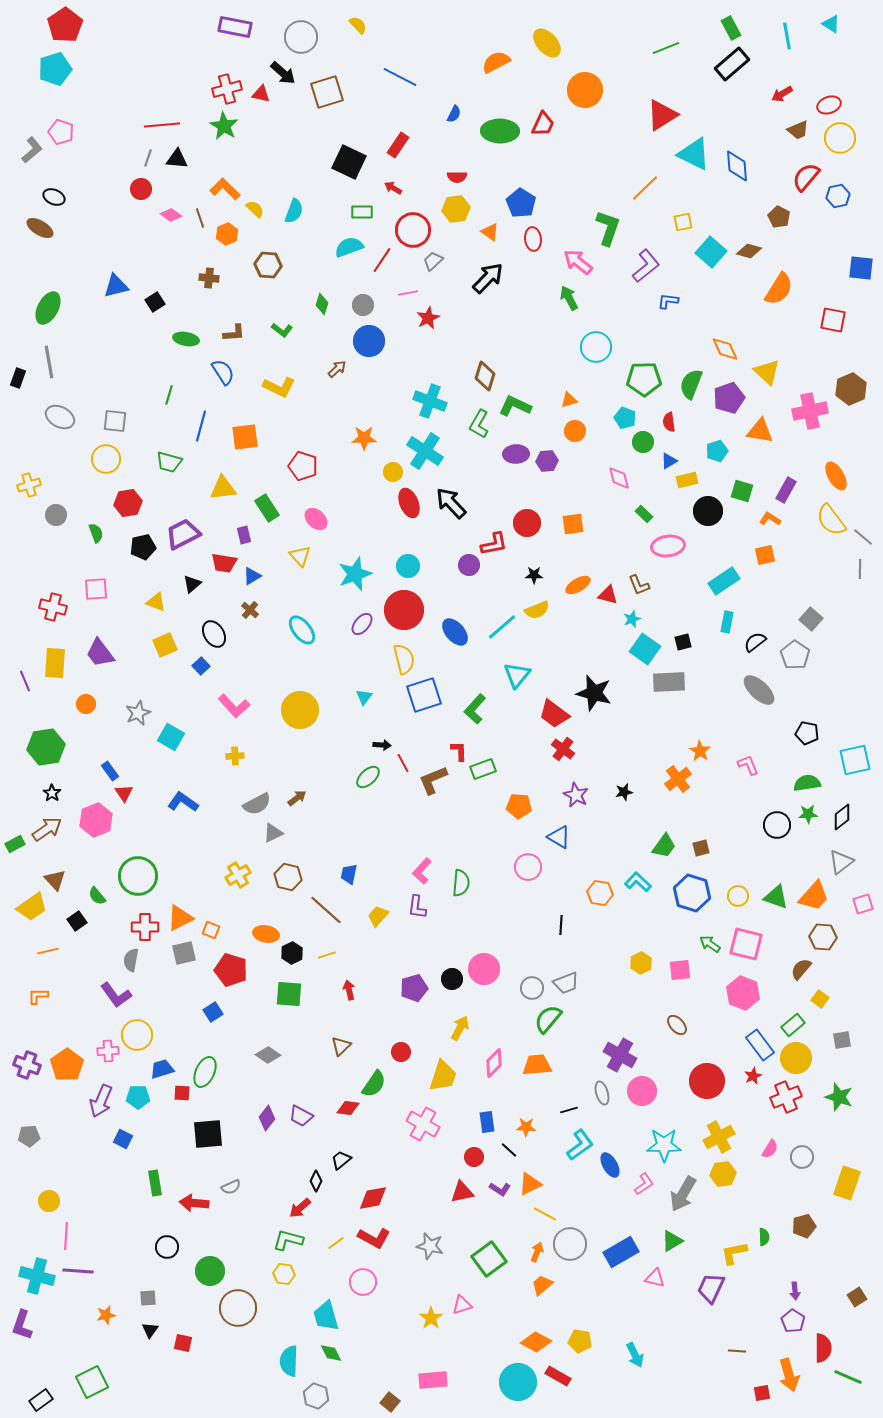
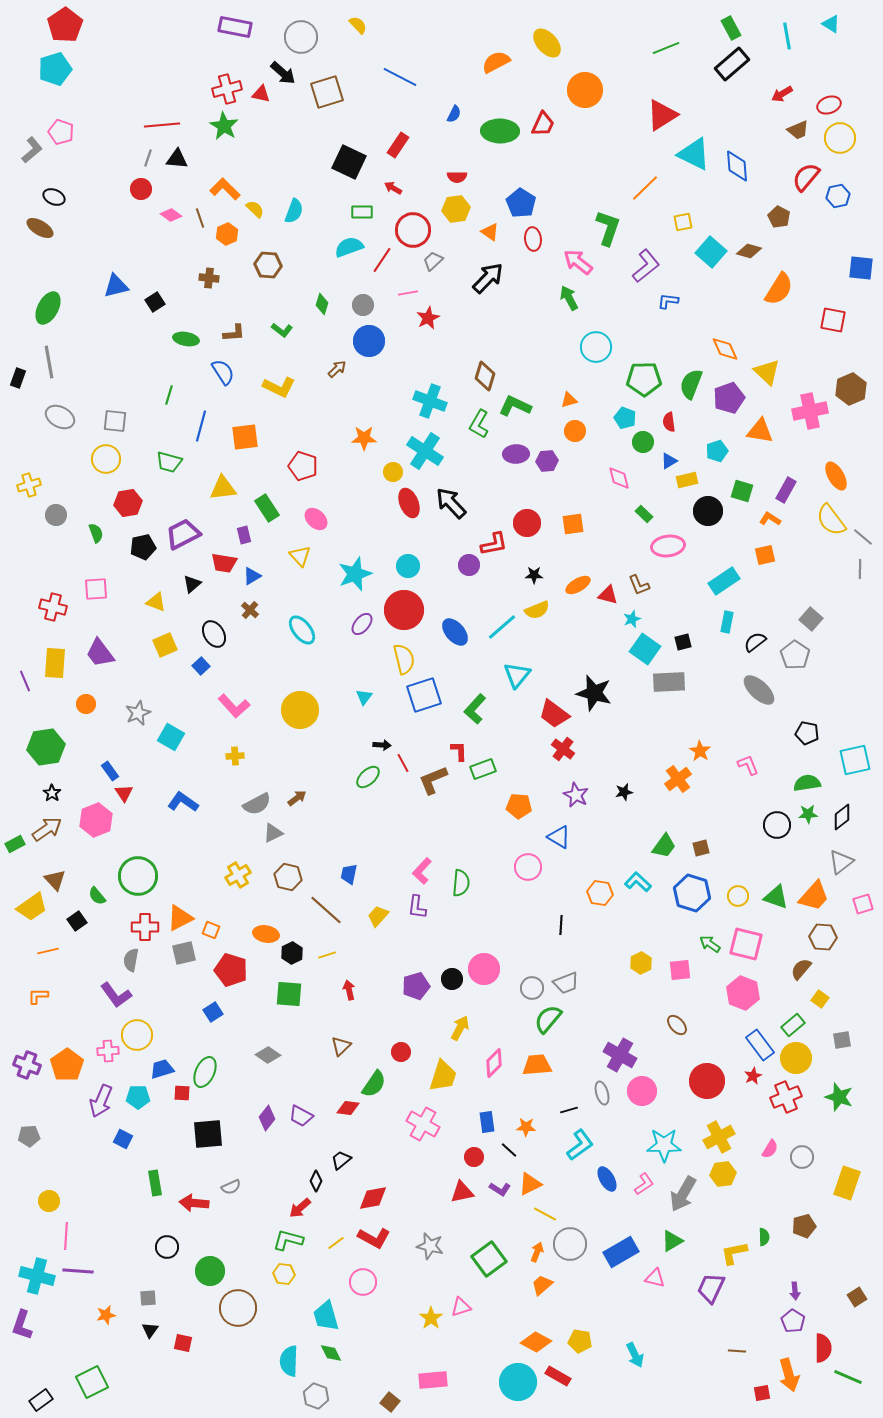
purple pentagon at (414, 988): moved 2 px right, 2 px up
blue ellipse at (610, 1165): moved 3 px left, 14 px down
pink triangle at (462, 1305): moved 1 px left, 2 px down
